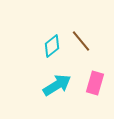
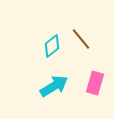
brown line: moved 2 px up
cyan arrow: moved 3 px left, 1 px down
